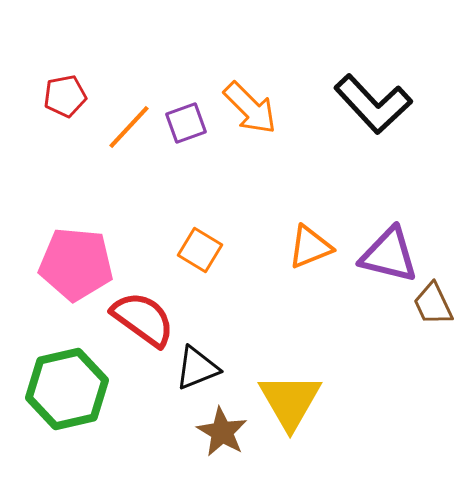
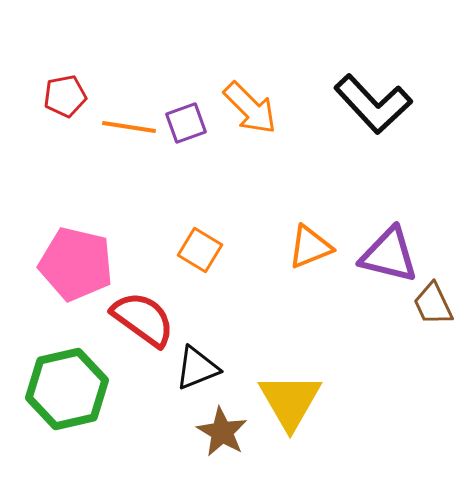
orange line: rotated 56 degrees clockwise
pink pentagon: rotated 8 degrees clockwise
